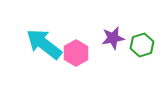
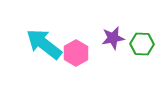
green hexagon: moved 1 px up; rotated 20 degrees clockwise
